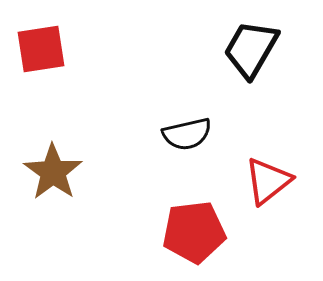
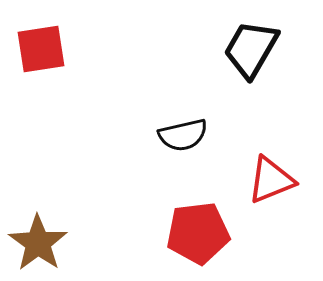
black semicircle: moved 4 px left, 1 px down
brown star: moved 15 px left, 71 px down
red triangle: moved 3 px right, 1 px up; rotated 16 degrees clockwise
red pentagon: moved 4 px right, 1 px down
